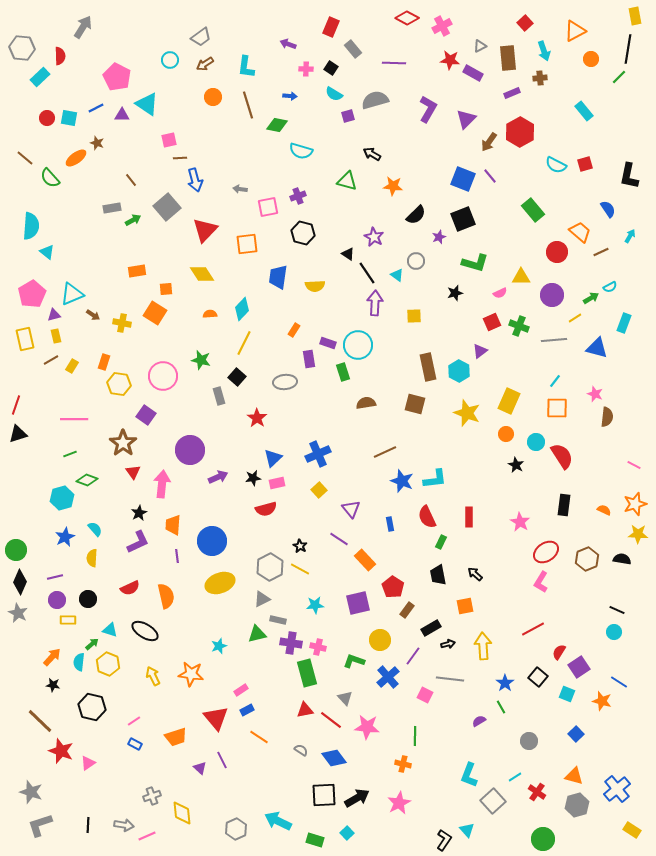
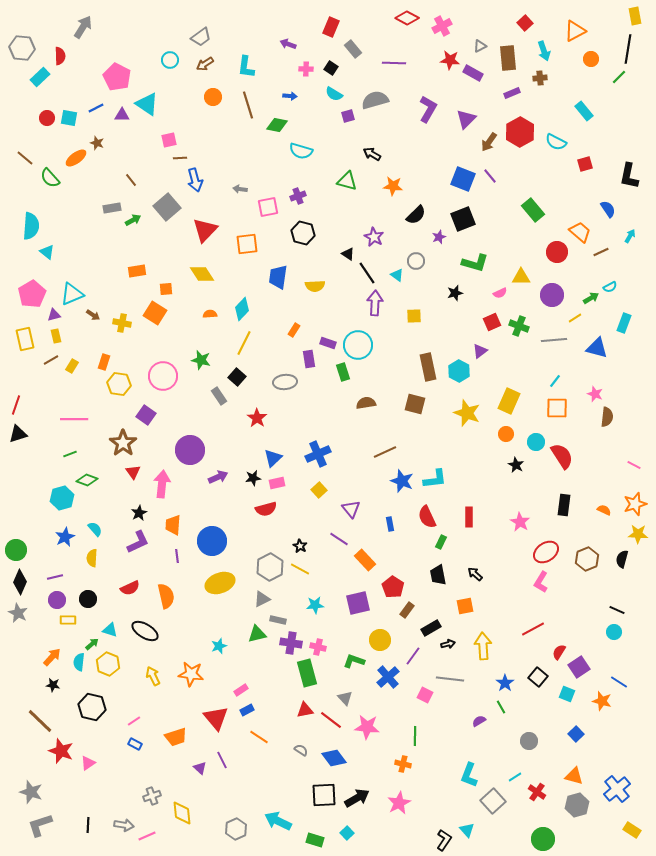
cyan semicircle at (556, 165): moved 23 px up
gray rectangle at (219, 396): rotated 18 degrees counterclockwise
black semicircle at (622, 559): rotated 84 degrees counterclockwise
